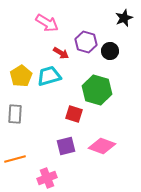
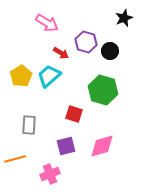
cyan trapezoid: rotated 25 degrees counterclockwise
green hexagon: moved 6 px right
gray rectangle: moved 14 px right, 11 px down
pink diamond: rotated 36 degrees counterclockwise
pink cross: moved 3 px right, 4 px up
